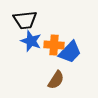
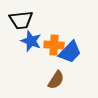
black trapezoid: moved 4 px left
